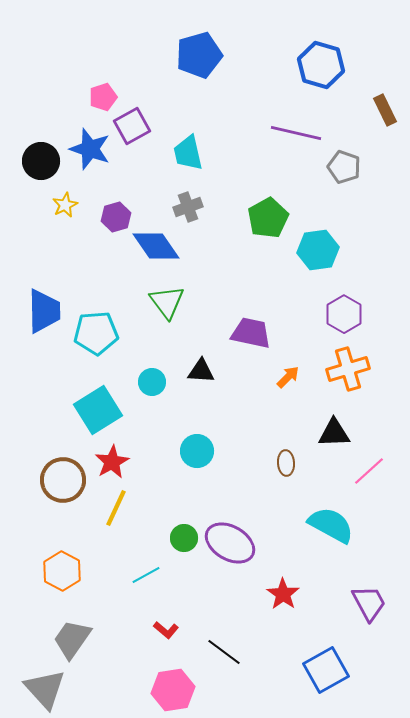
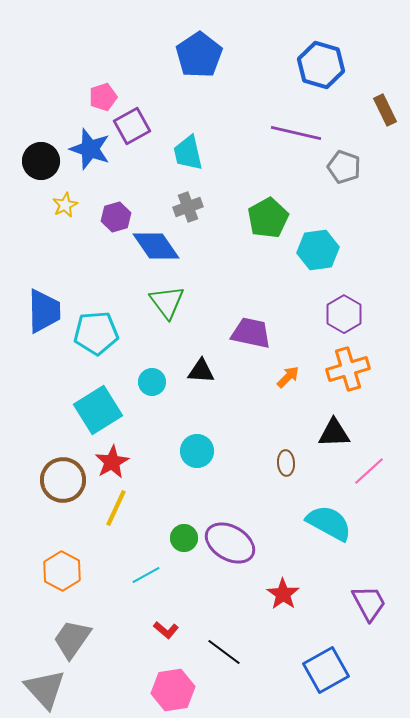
blue pentagon at (199, 55): rotated 18 degrees counterclockwise
cyan semicircle at (331, 525): moved 2 px left, 2 px up
